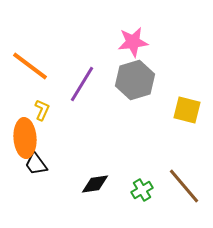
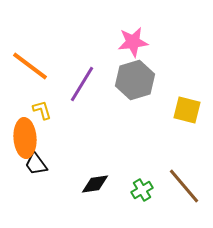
yellow L-shape: rotated 40 degrees counterclockwise
